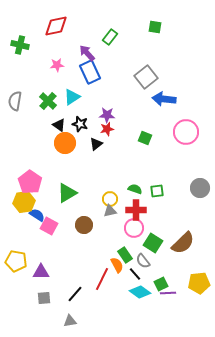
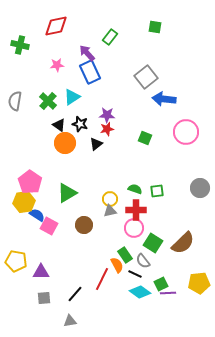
black line at (135, 274): rotated 24 degrees counterclockwise
